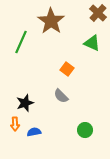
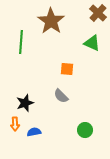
green line: rotated 20 degrees counterclockwise
orange square: rotated 32 degrees counterclockwise
